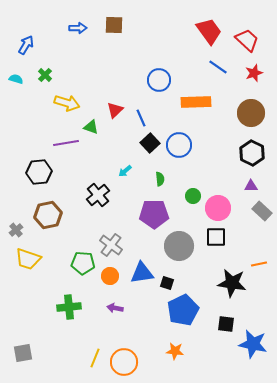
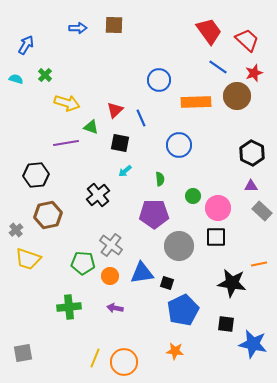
brown circle at (251, 113): moved 14 px left, 17 px up
black square at (150, 143): moved 30 px left; rotated 36 degrees counterclockwise
black hexagon at (39, 172): moved 3 px left, 3 px down
